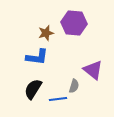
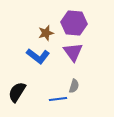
blue L-shape: moved 1 px right, 1 px up; rotated 30 degrees clockwise
purple triangle: moved 20 px left, 18 px up; rotated 15 degrees clockwise
black semicircle: moved 16 px left, 3 px down
